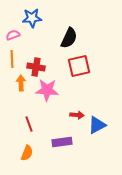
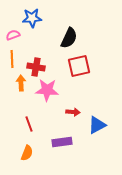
red arrow: moved 4 px left, 3 px up
